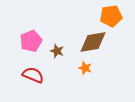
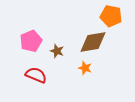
orange pentagon: rotated 20 degrees clockwise
red semicircle: moved 3 px right
